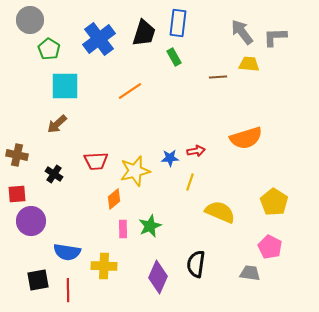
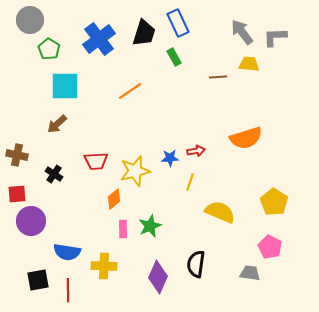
blue rectangle: rotated 32 degrees counterclockwise
